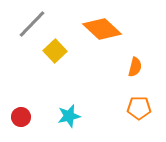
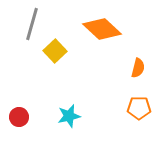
gray line: rotated 28 degrees counterclockwise
orange semicircle: moved 3 px right, 1 px down
red circle: moved 2 px left
